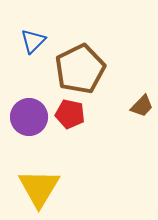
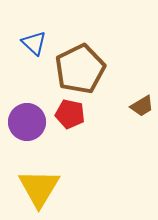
blue triangle: moved 1 px right, 2 px down; rotated 32 degrees counterclockwise
brown trapezoid: rotated 15 degrees clockwise
purple circle: moved 2 px left, 5 px down
